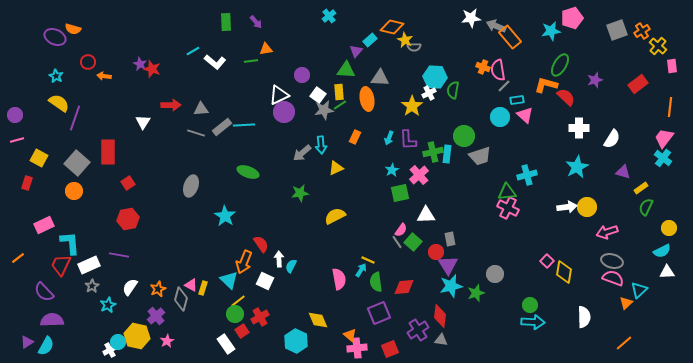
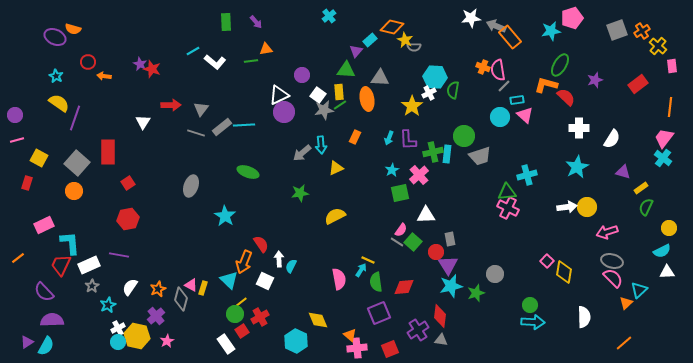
gray triangle at (201, 109): rotated 49 degrees counterclockwise
gray line at (397, 242): rotated 24 degrees counterclockwise
pink semicircle at (613, 278): rotated 25 degrees clockwise
yellow line at (238, 301): moved 2 px right, 2 px down
white cross at (110, 350): moved 8 px right, 22 px up
